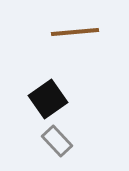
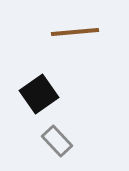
black square: moved 9 px left, 5 px up
